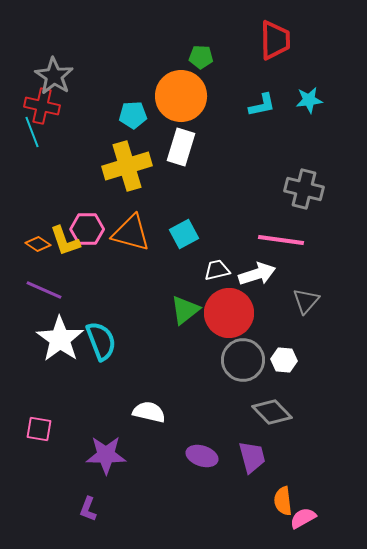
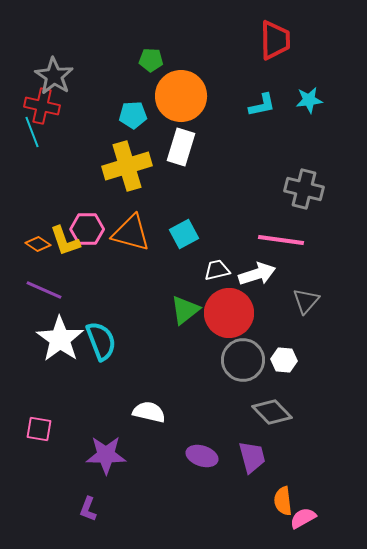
green pentagon: moved 50 px left, 3 px down
